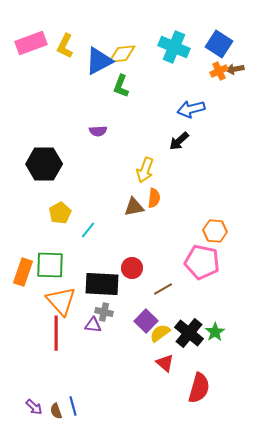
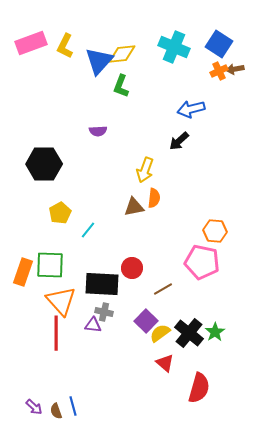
blue triangle: rotated 20 degrees counterclockwise
